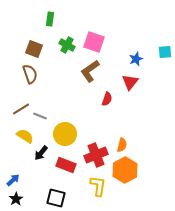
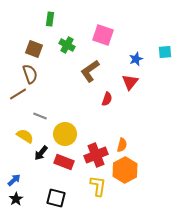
pink square: moved 9 px right, 7 px up
brown line: moved 3 px left, 15 px up
red rectangle: moved 2 px left, 3 px up
blue arrow: moved 1 px right
